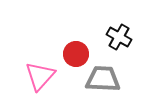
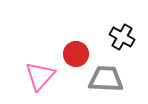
black cross: moved 3 px right
gray trapezoid: moved 3 px right
